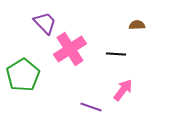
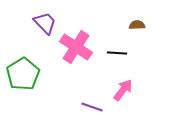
pink cross: moved 6 px right, 2 px up; rotated 24 degrees counterclockwise
black line: moved 1 px right, 1 px up
green pentagon: moved 1 px up
purple line: moved 1 px right
